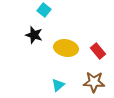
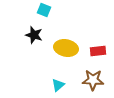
cyan square: rotated 16 degrees counterclockwise
red rectangle: rotated 56 degrees counterclockwise
brown star: moved 1 px left, 2 px up
